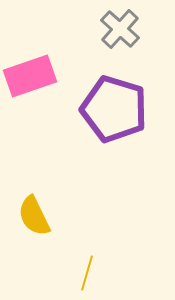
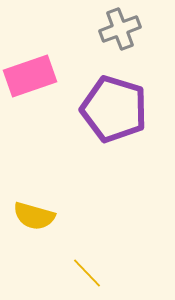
gray cross: rotated 27 degrees clockwise
yellow semicircle: rotated 48 degrees counterclockwise
yellow line: rotated 60 degrees counterclockwise
